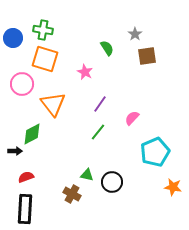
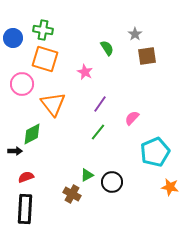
green triangle: rotated 40 degrees counterclockwise
orange star: moved 3 px left
